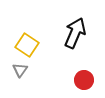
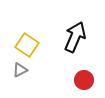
black arrow: moved 4 px down
gray triangle: rotated 28 degrees clockwise
